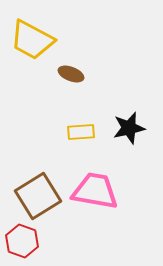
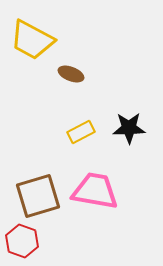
black star: rotated 12 degrees clockwise
yellow rectangle: rotated 24 degrees counterclockwise
brown square: rotated 15 degrees clockwise
